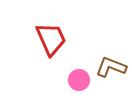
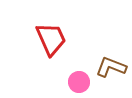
pink circle: moved 2 px down
